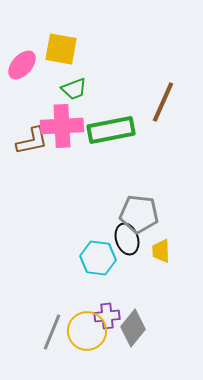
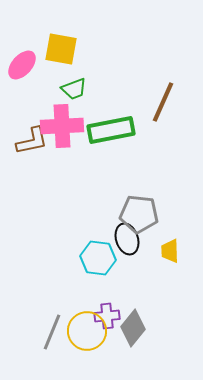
yellow trapezoid: moved 9 px right
